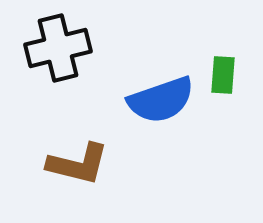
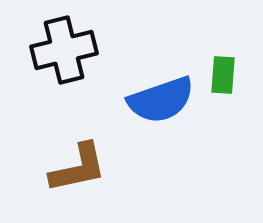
black cross: moved 6 px right, 2 px down
brown L-shape: moved 4 px down; rotated 26 degrees counterclockwise
